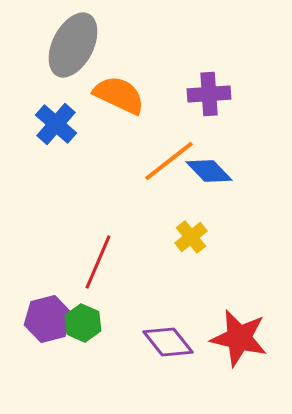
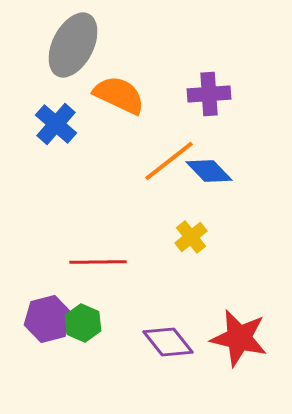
red line: rotated 66 degrees clockwise
